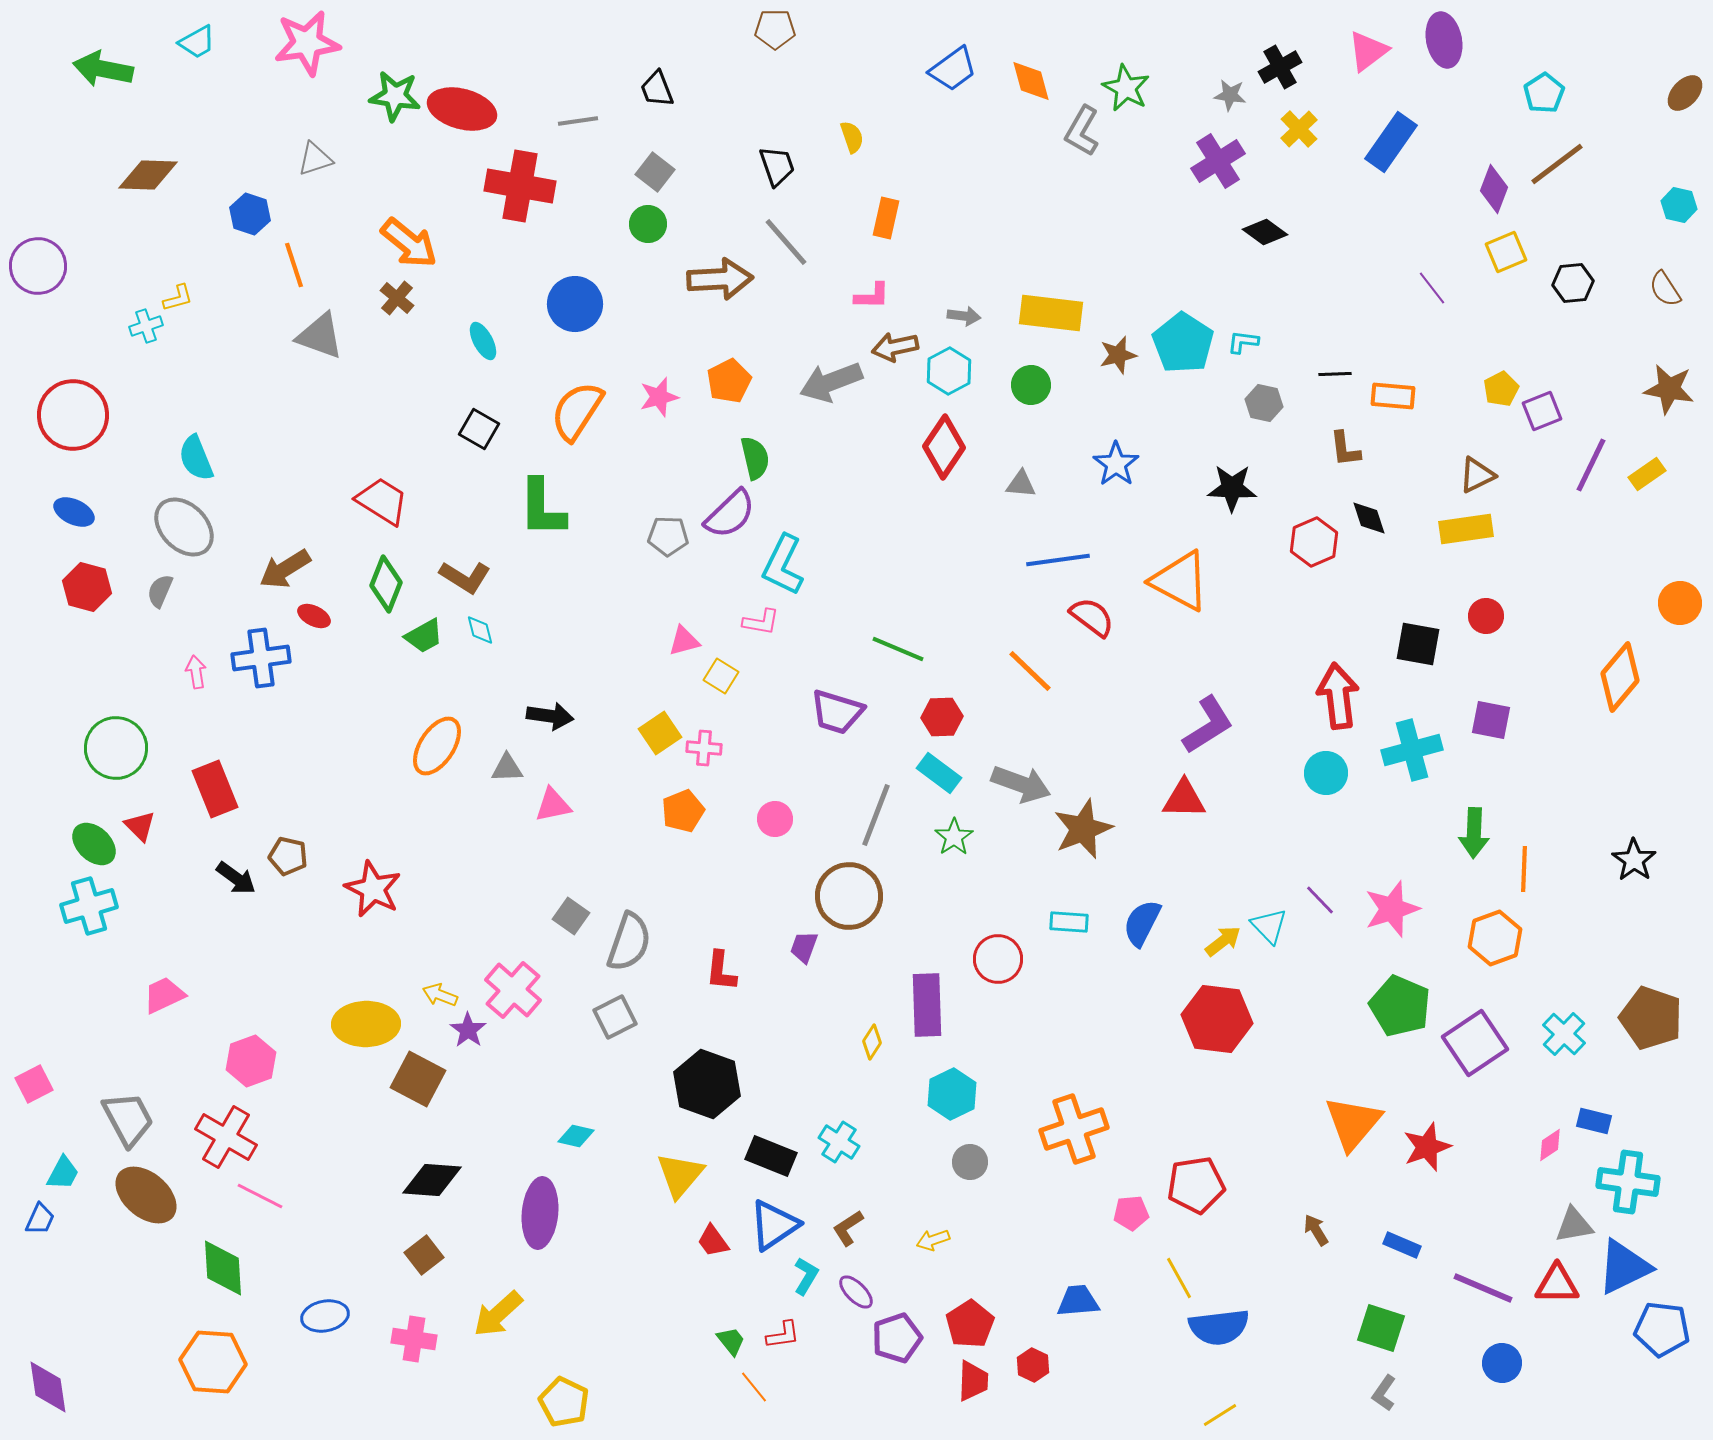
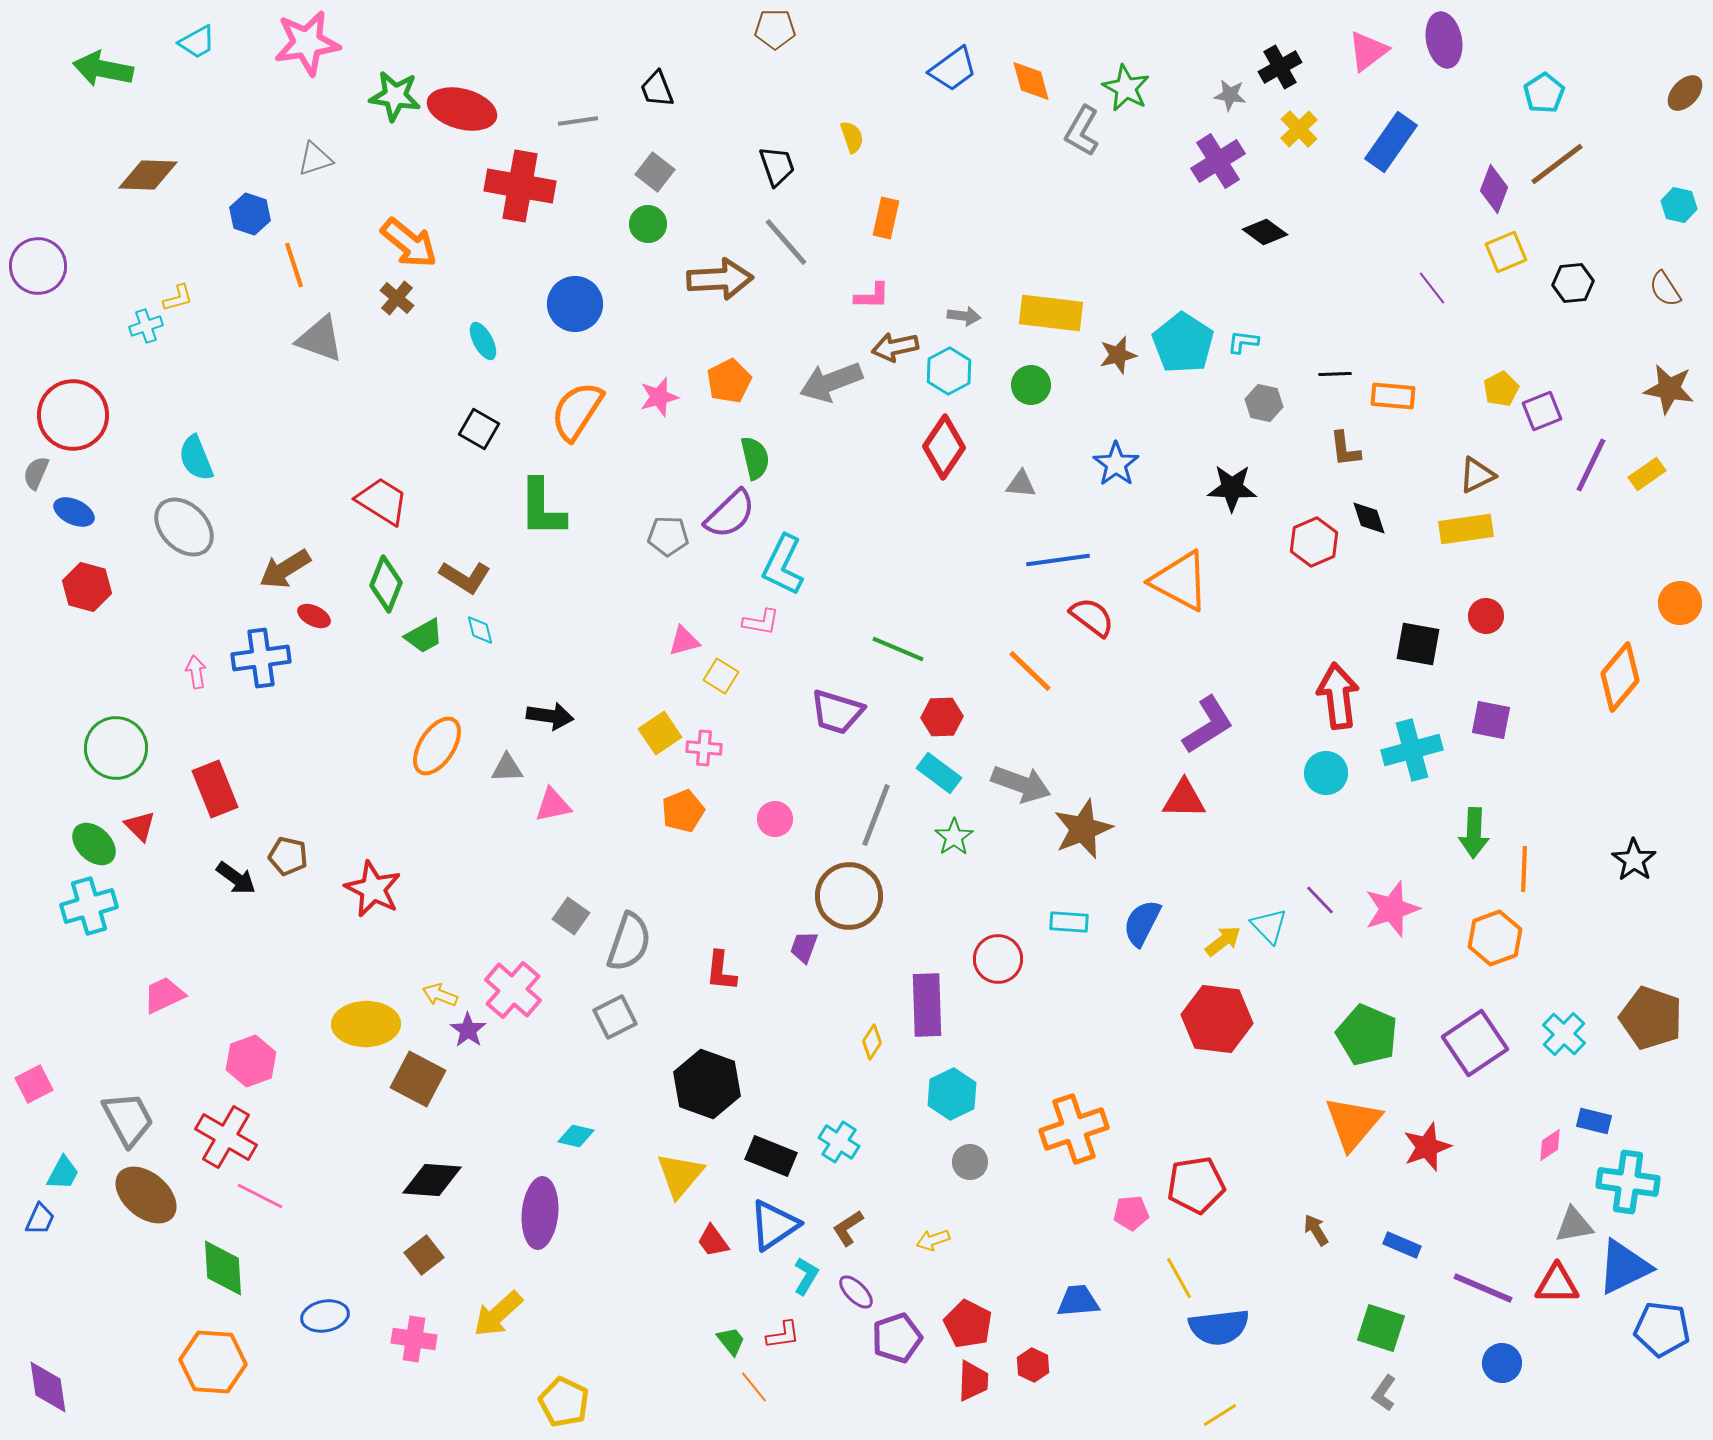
gray triangle at (320, 336): moved 3 px down
gray semicircle at (160, 591): moved 124 px left, 118 px up
green pentagon at (1400, 1006): moved 33 px left, 29 px down
red pentagon at (970, 1324): moved 2 px left; rotated 12 degrees counterclockwise
